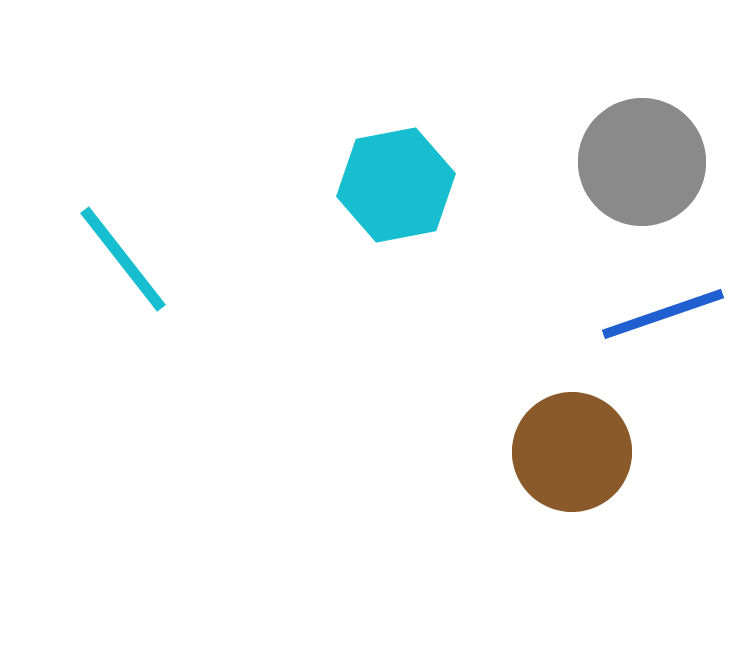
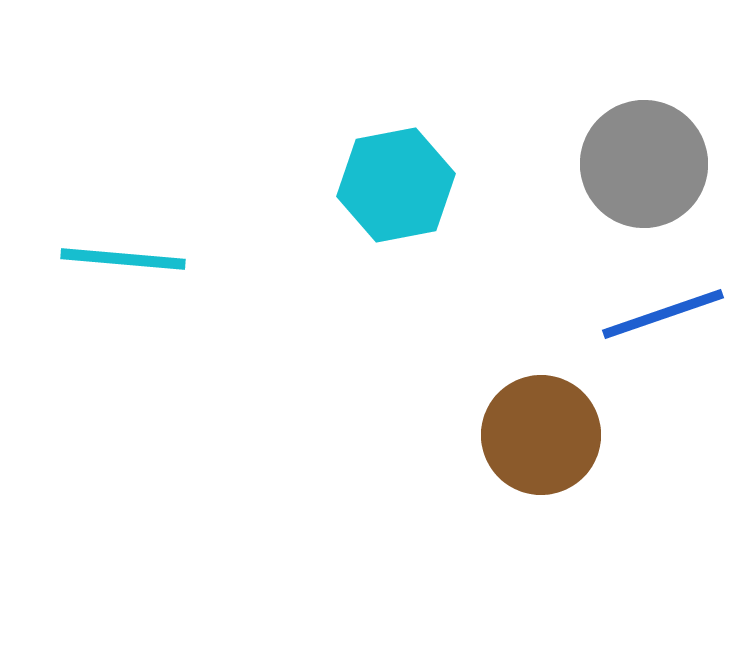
gray circle: moved 2 px right, 2 px down
cyan line: rotated 47 degrees counterclockwise
brown circle: moved 31 px left, 17 px up
